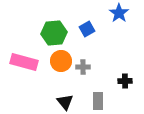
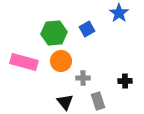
gray cross: moved 11 px down
gray rectangle: rotated 18 degrees counterclockwise
